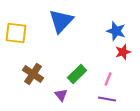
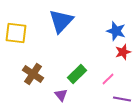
pink line: rotated 24 degrees clockwise
purple line: moved 15 px right
